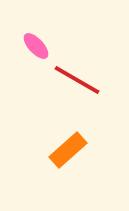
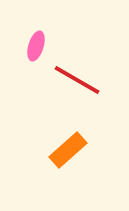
pink ellipse: rotated 60 degrees clockwise
